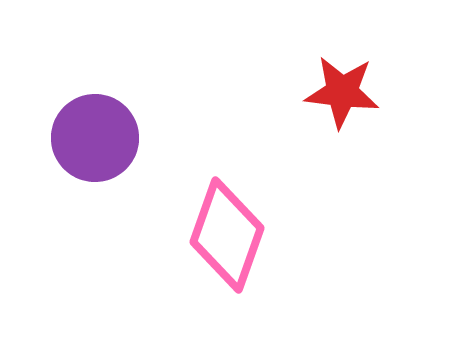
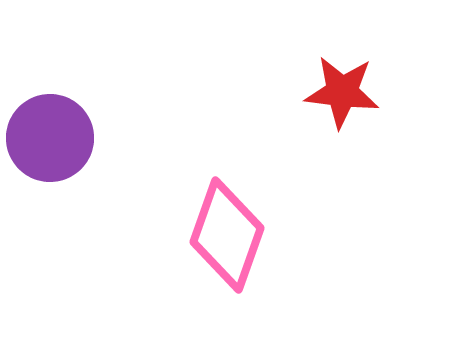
purple circle: moved 45 px left
